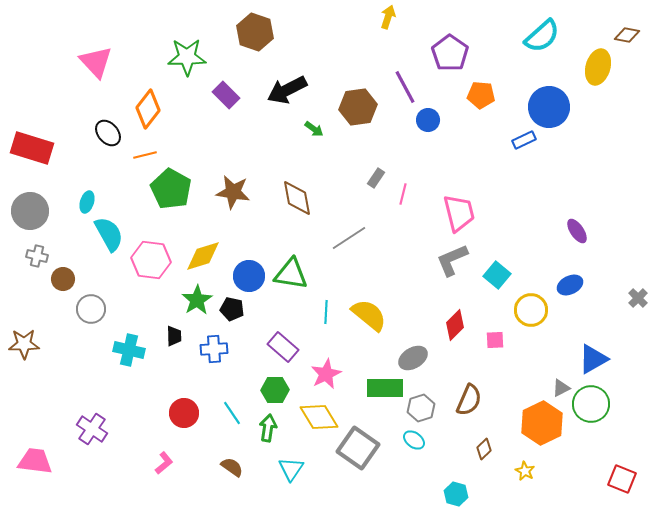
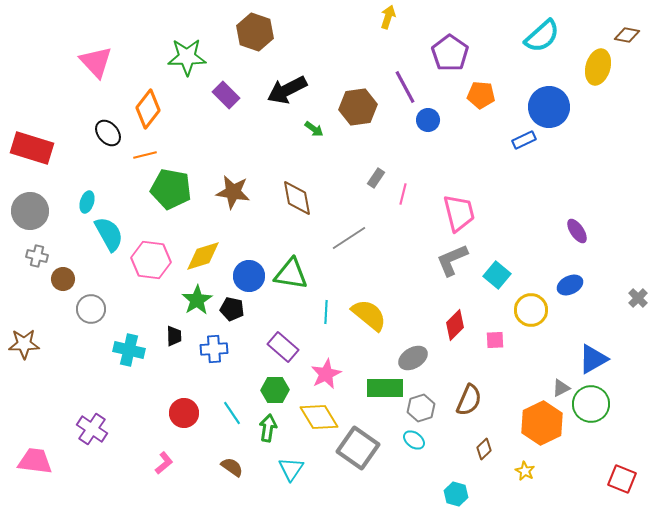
green pentagon at (171, 189): rotated 18 degrees counterclockwise
